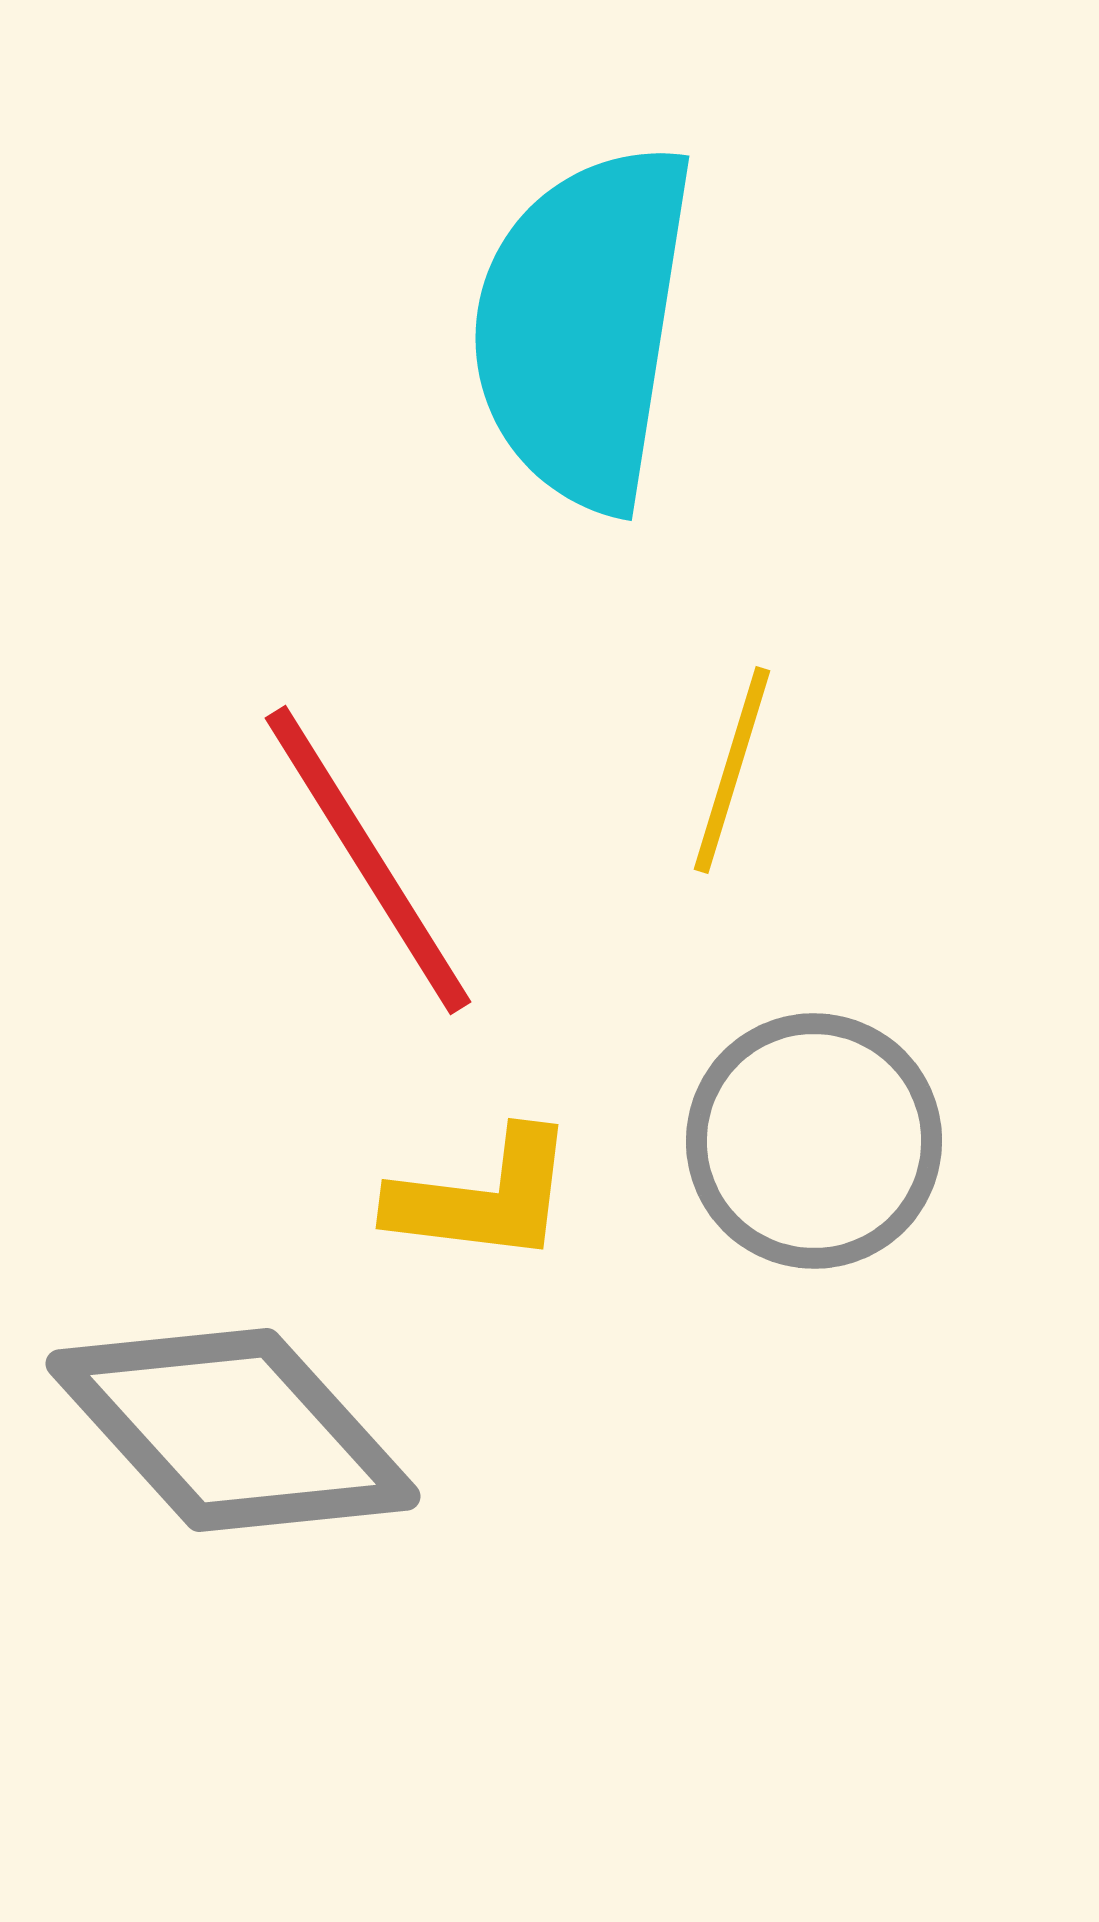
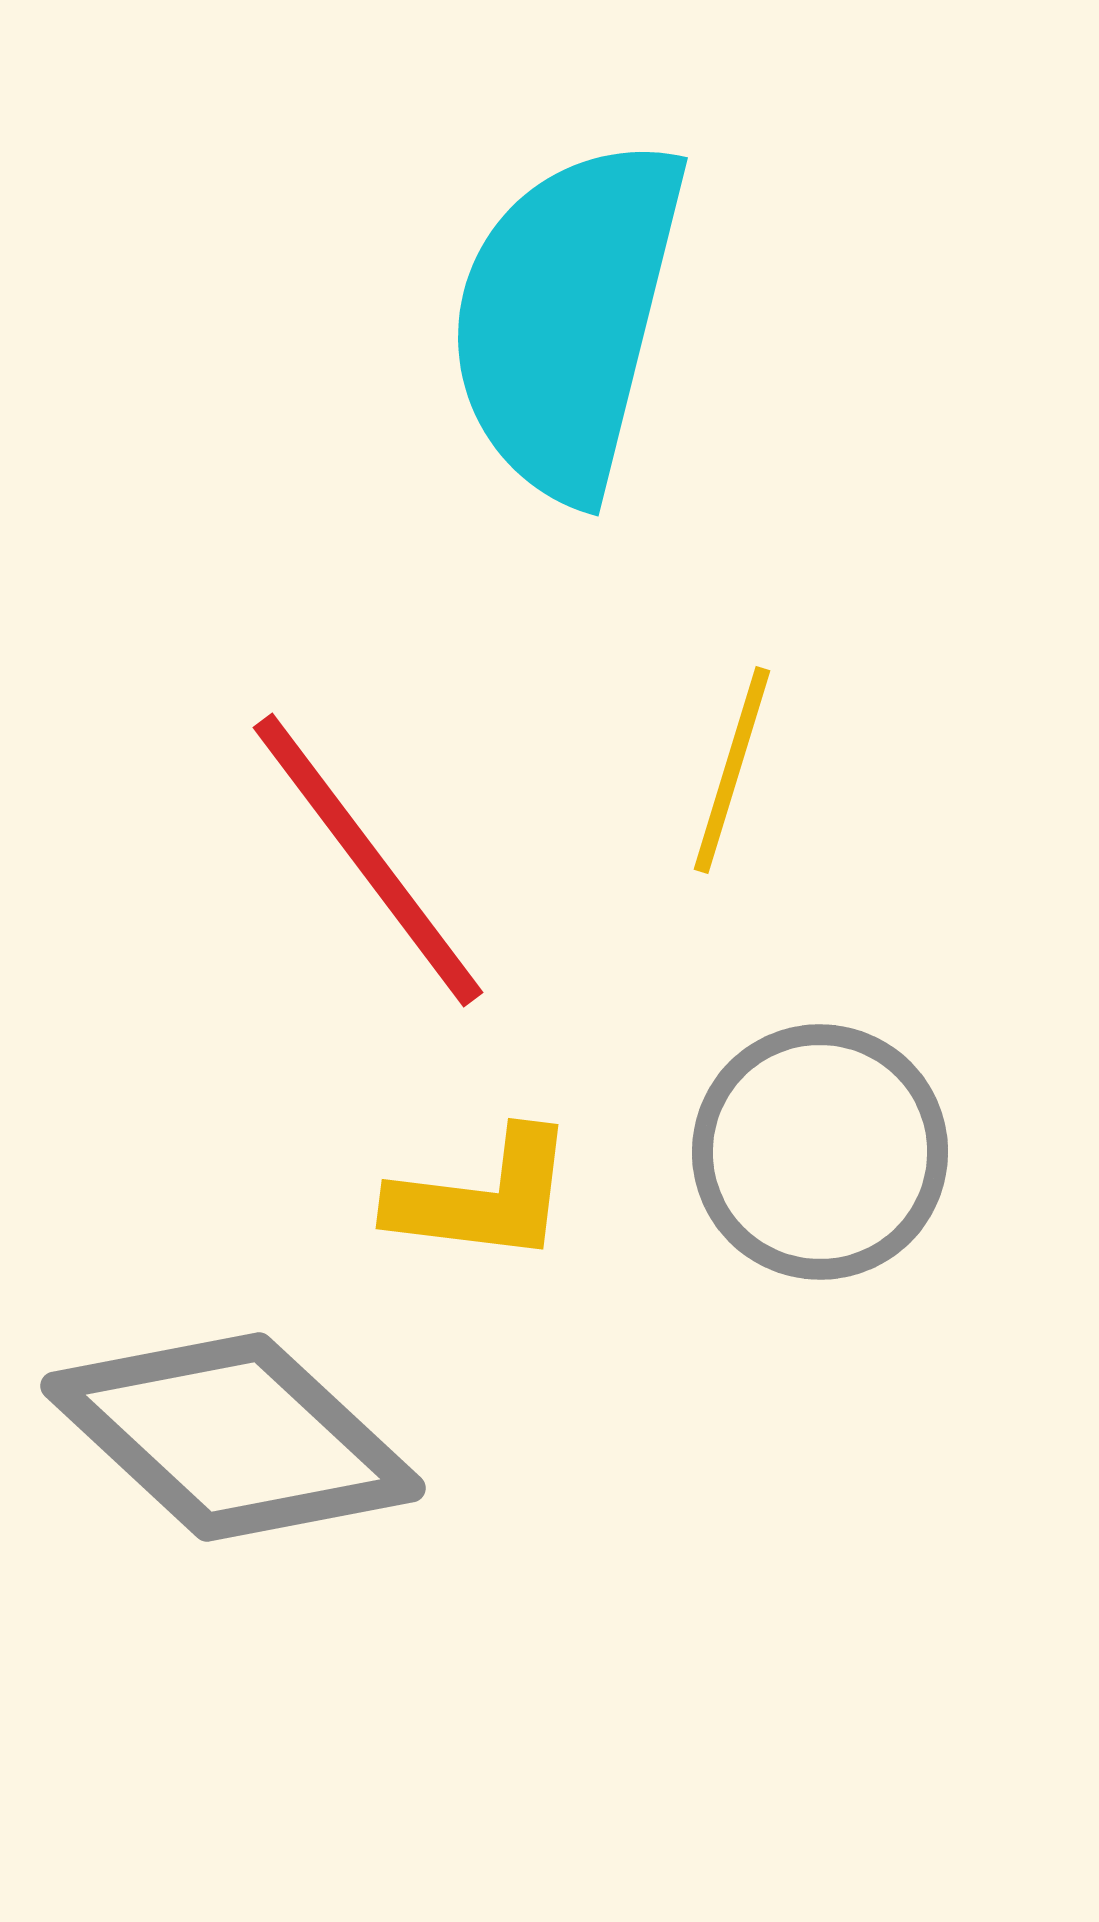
cyan semicircle: moved 16 px left, 8 px up; rotated 5 degrees clockwise
red line: rotated 5 degrees counterclockwise
gray circle: moved 6 px right, 11 px down
gray diamond: moved 7 px down; rotated 5 degrees counterclockwise
